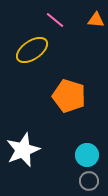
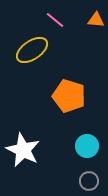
white star: rotated 24 degrees counterclockwise
cyan circle: moved 9 px up
